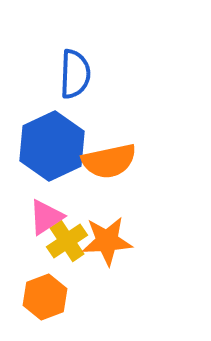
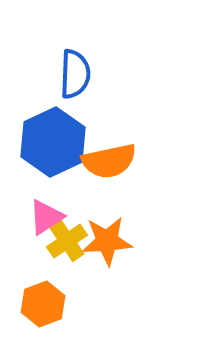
blue hexagon: moved 1 px right, 4 px up
orange hexagon: moved 2 px left, 7 px down
